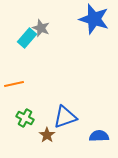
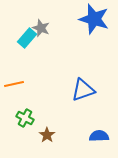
blue triangle: moved 18 px right, 27 px up
